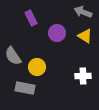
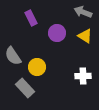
gray rectangle: rotated 36 degrees clockwise
